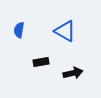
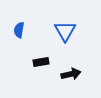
blue triangle: rotated 30 degrees clockwise
black arrow: moved 2 px left, 1 px down
